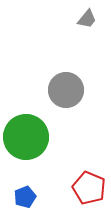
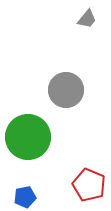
green circle: moved 2 px right
red pentagon: moved 3 px up
blue pentagon: rotated 10 degrees clockwise
